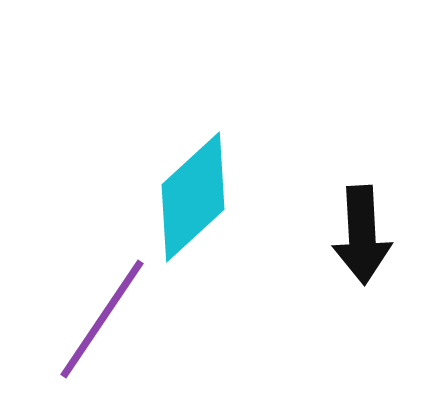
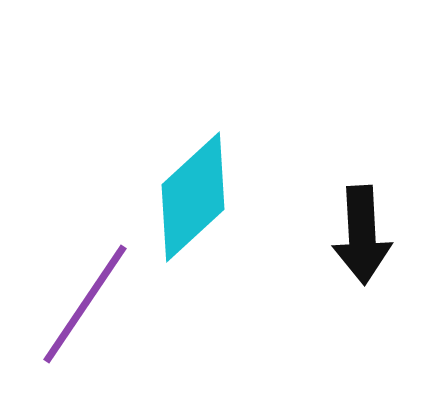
purple line: moved 17 px left, 15 px up
